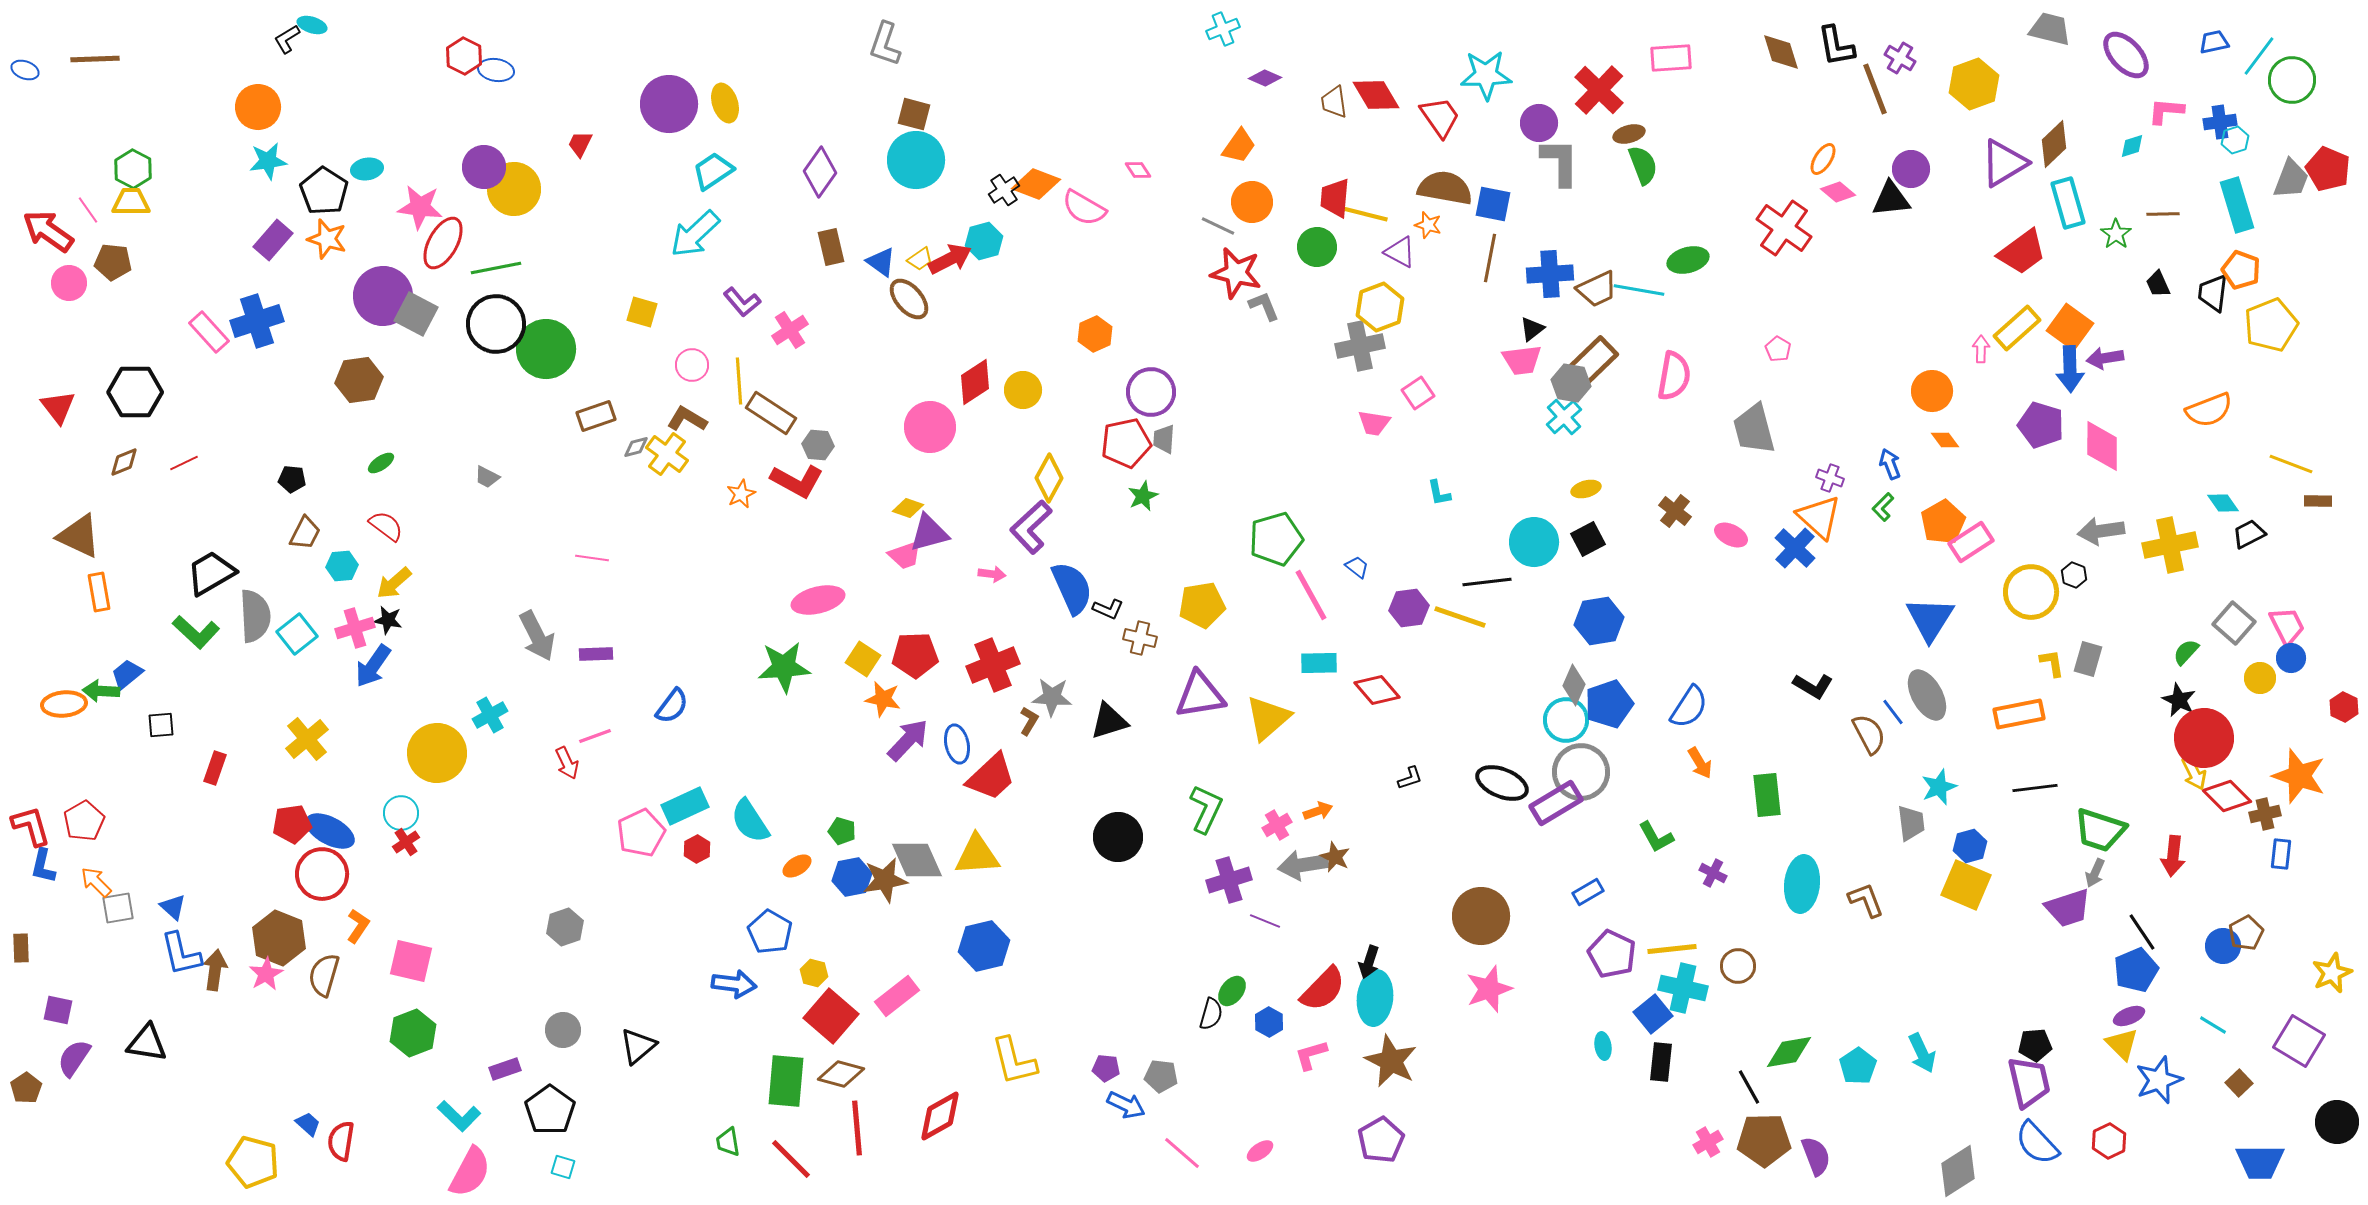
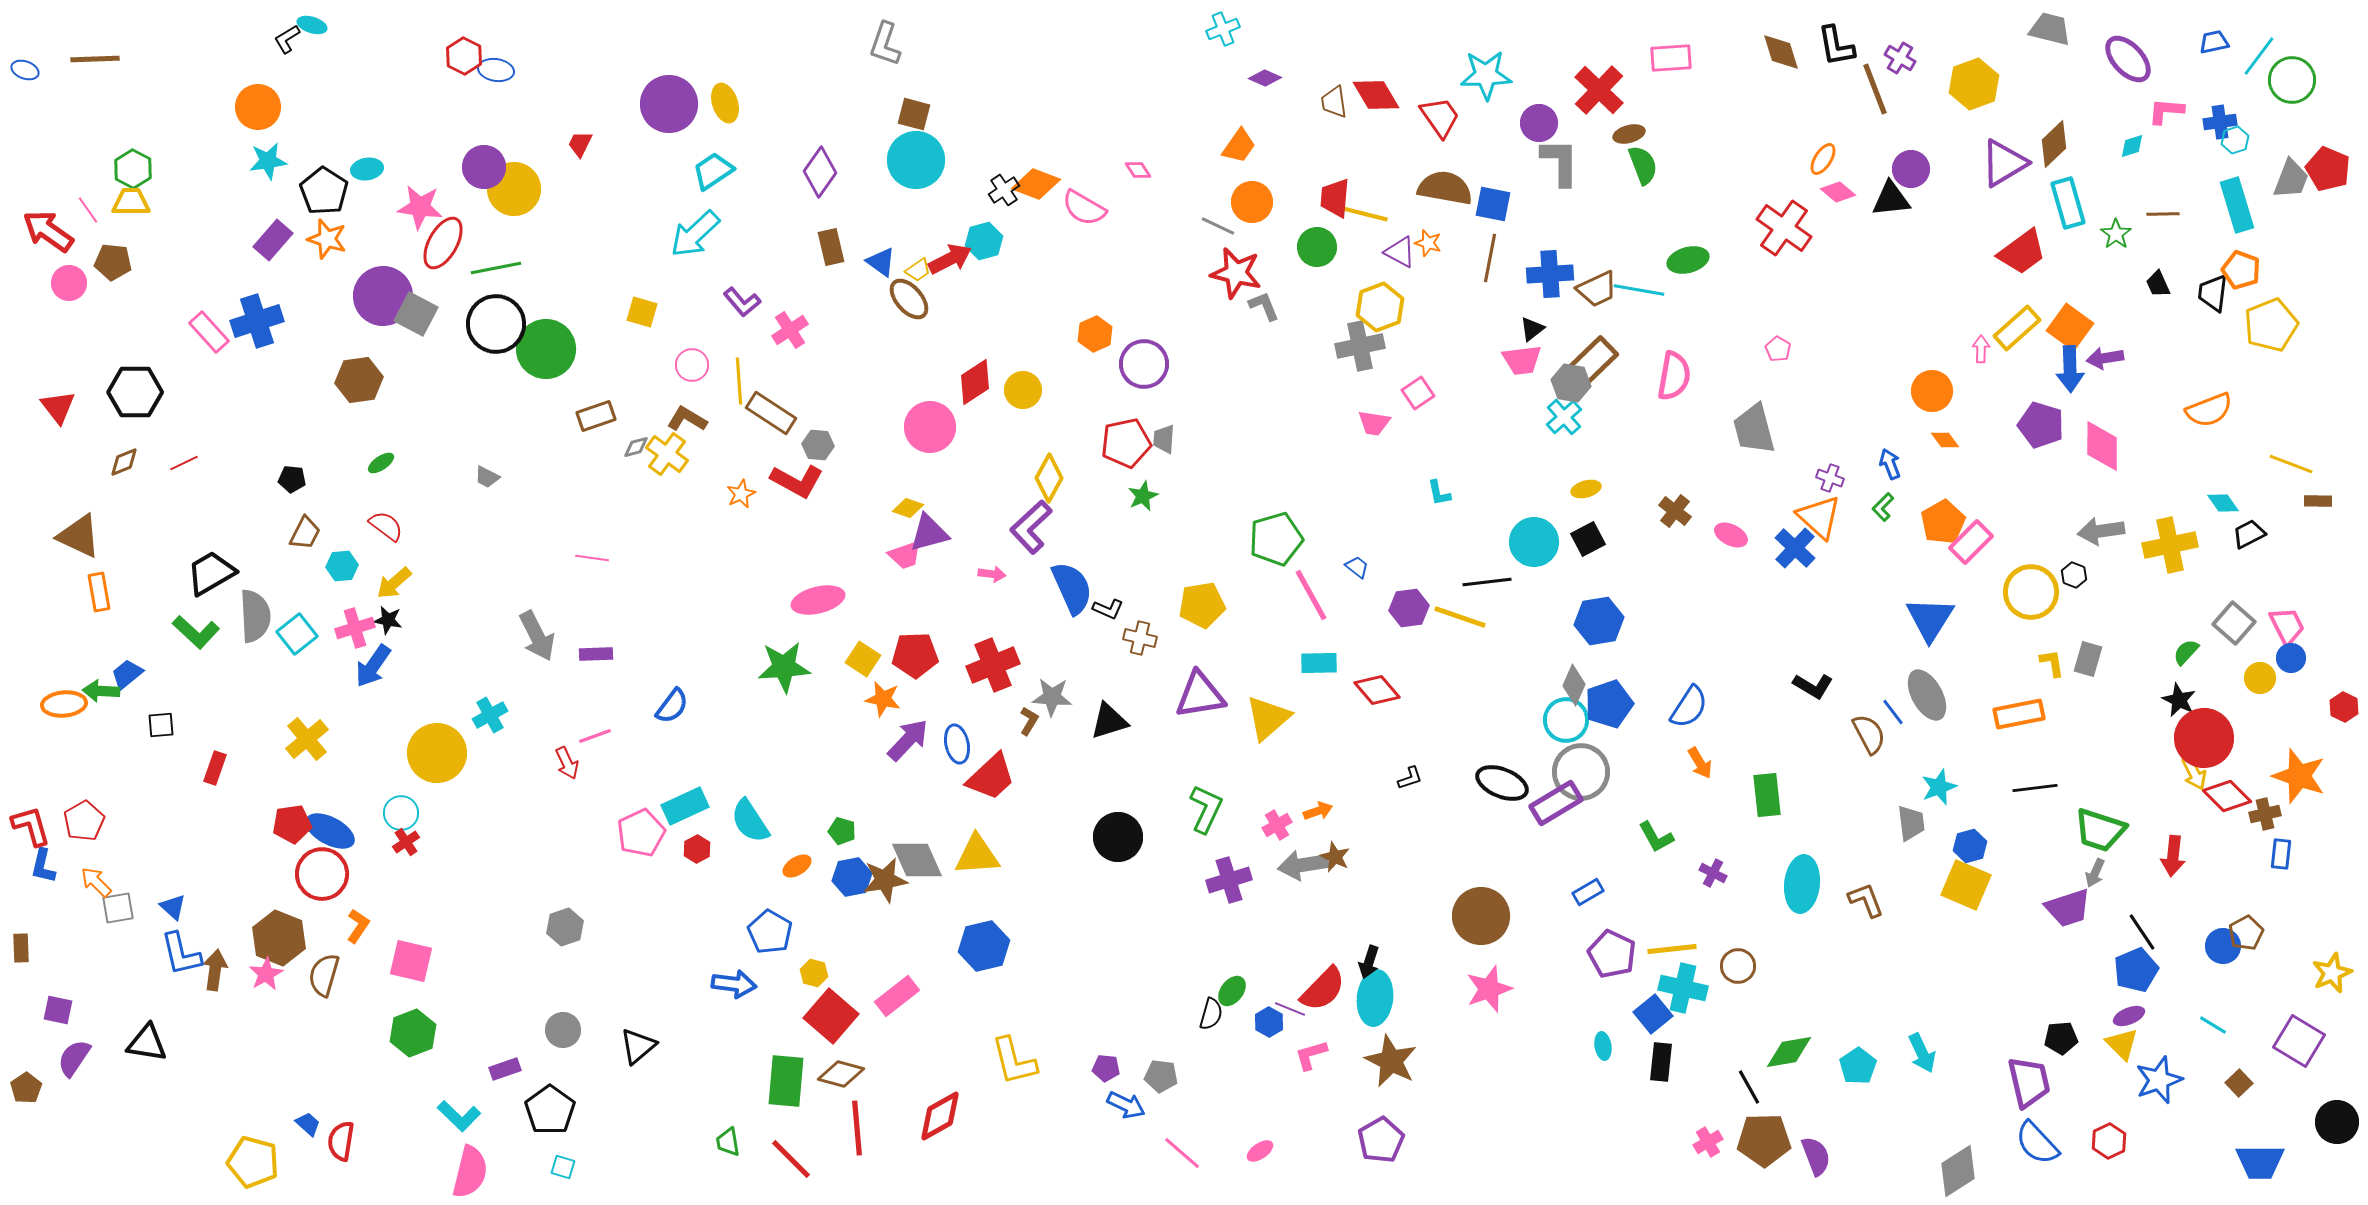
purple ellipse at (2126, 55): moved 2 px right, 4 px down
orange star at (1428, 225): moved 18 px down
yellow trapezoid at (920, 259): moved 2 px left, 11 px down
purple circle at (1151, 392): moved 7 px left, 28 px up
pink rectangle at (1971, 542): rotated 12 degrees counterclockwise
purple line at (1265, 921): moved 25 px right, 88 px down
black pentagon at (2035, 1045): moved 26 px right, 7 px up
pink semicircle at (470, 1172): rotated 14 degrees counterclockwise
